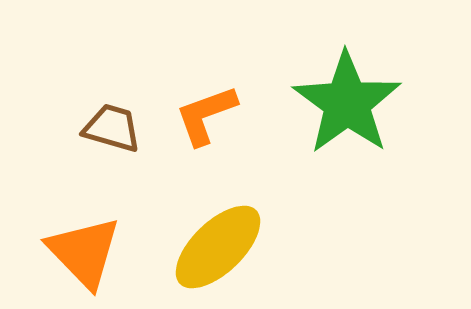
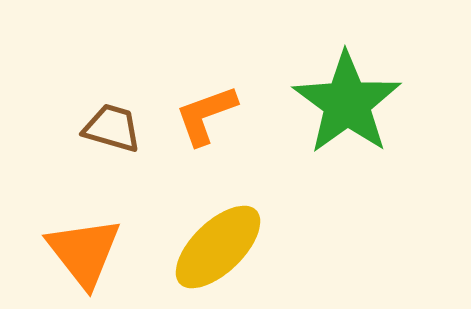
orange triangle: rotated 6 degrees clockwise
